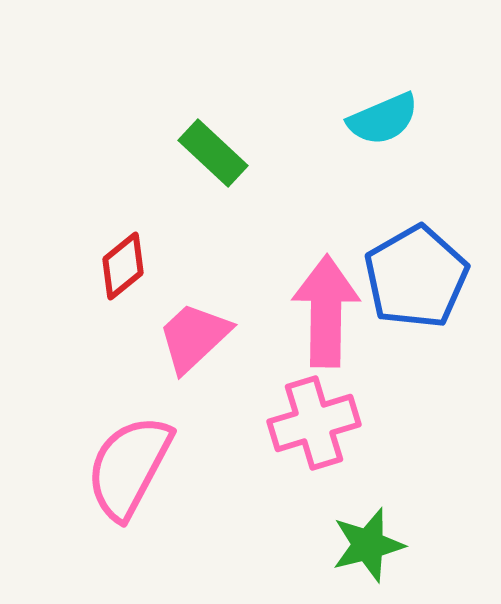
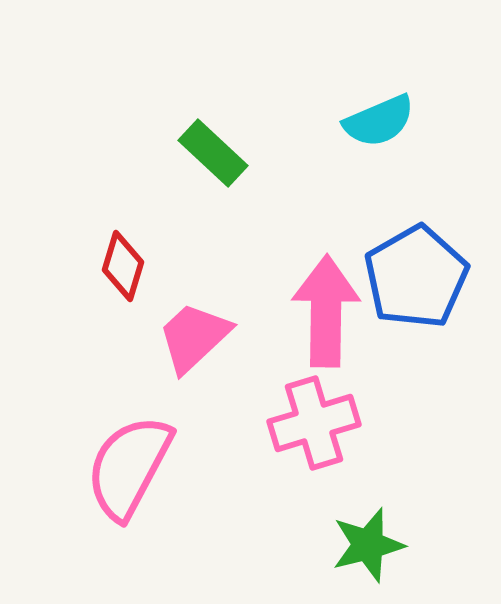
cyan semicircle: moved 4 px left, 2 px down
red diamond: rotated 34 degrees counterclockwise
